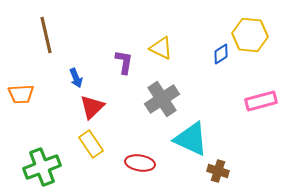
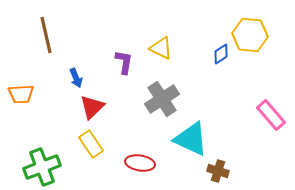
pink rectangle: moved 10 px right, 14 px down; rotated 64 degrees clockwise
